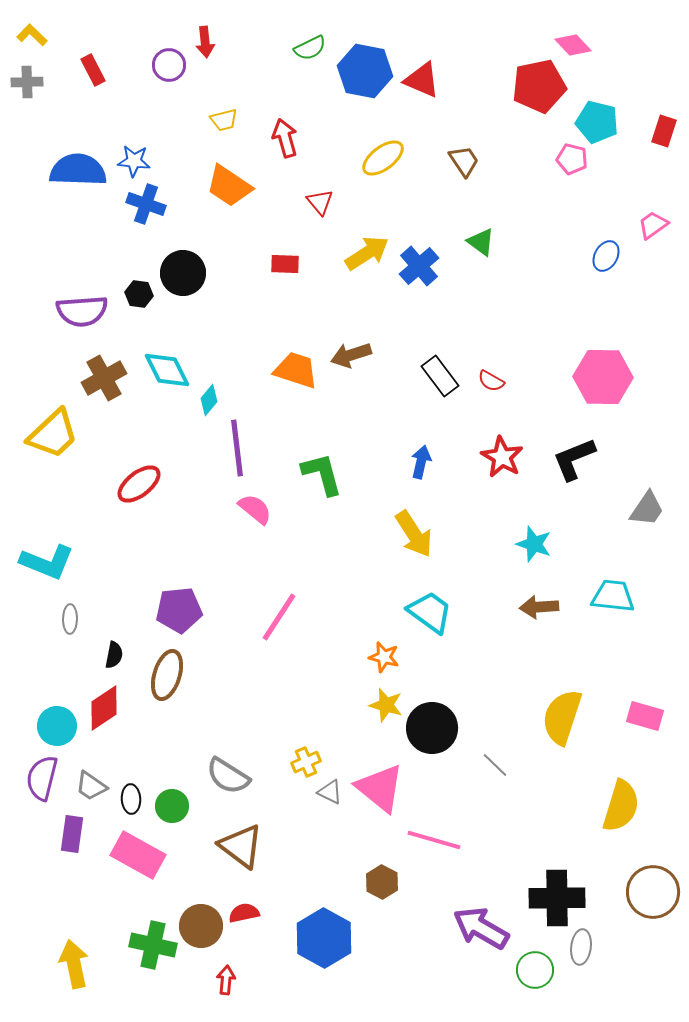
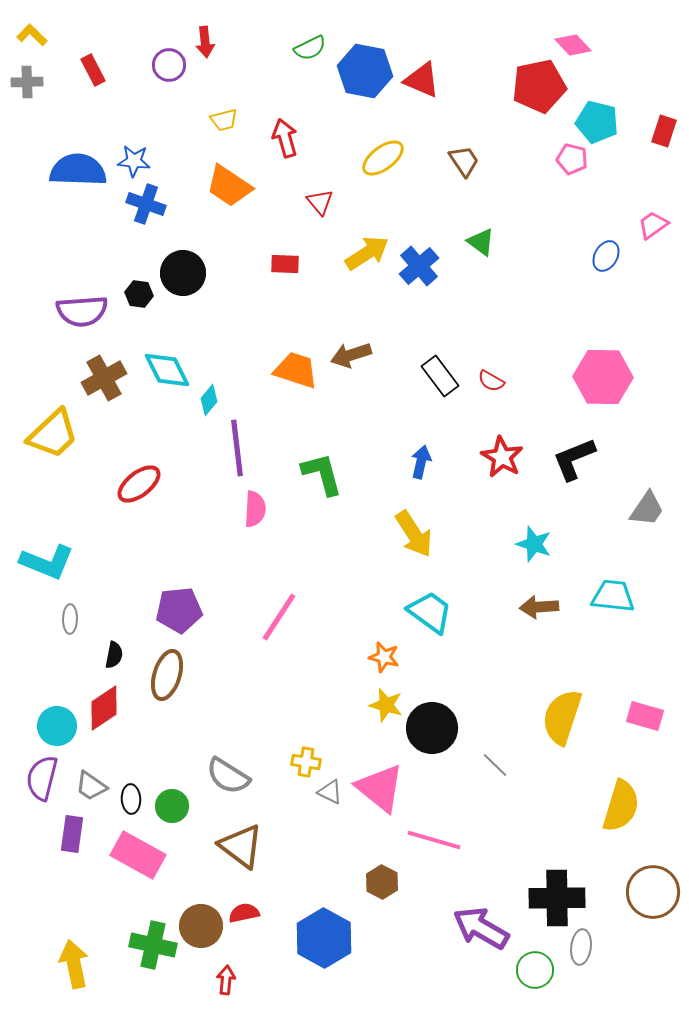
pink semicircle at (255, 509): rotated 54 degrees clockwise
yellow cross at (306, 762): rotated 32 degrees clockwise
